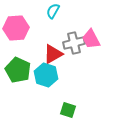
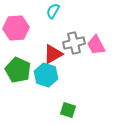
pink trapezoid: moved 5 px right, 6 px down
